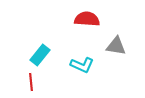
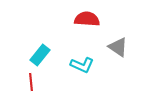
gray triangle: moved 2 px right, 1 px down; rotated 25 degrees clockwise
